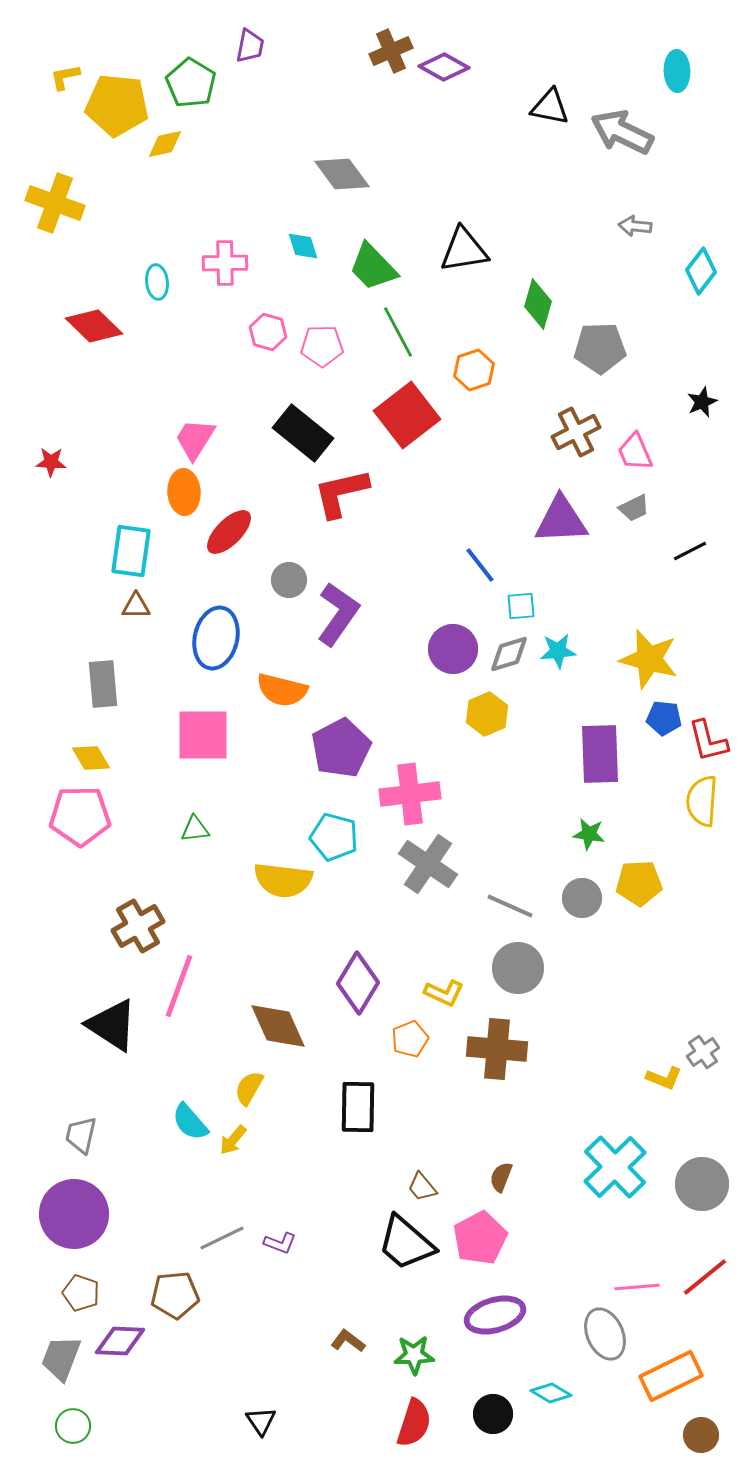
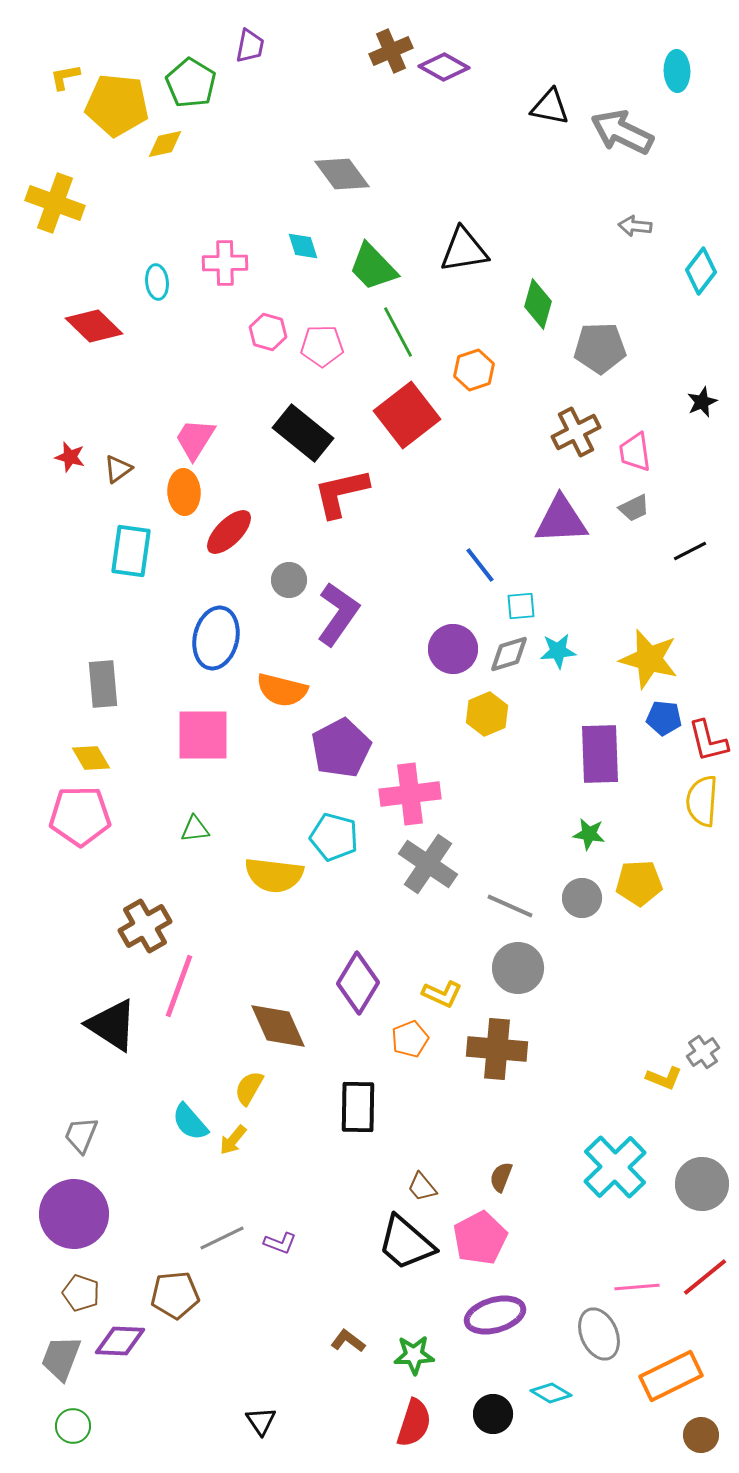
pink trapezoid at (635, 452): rotated 15 degrees clockwise
red star at (51, 462): moved 19 px right, 5 px up; rotated 12 degrees clockwise
brown triangle at (136, 606): moved 18 px left, 137 px up; rotated 36 degrees counterclockwise
yellow semicircle at (283, 880): moved 9 px left, 5 px up
brown cross at (138, 926): moved 7 px right
yellow L-shape at (444, 993): moved 2 px left, 1 px down
gray trapezoid at (81, 1135): rotated 9 degrees clockwise
gray ellipse at (605, 1334): moved 6 px left
